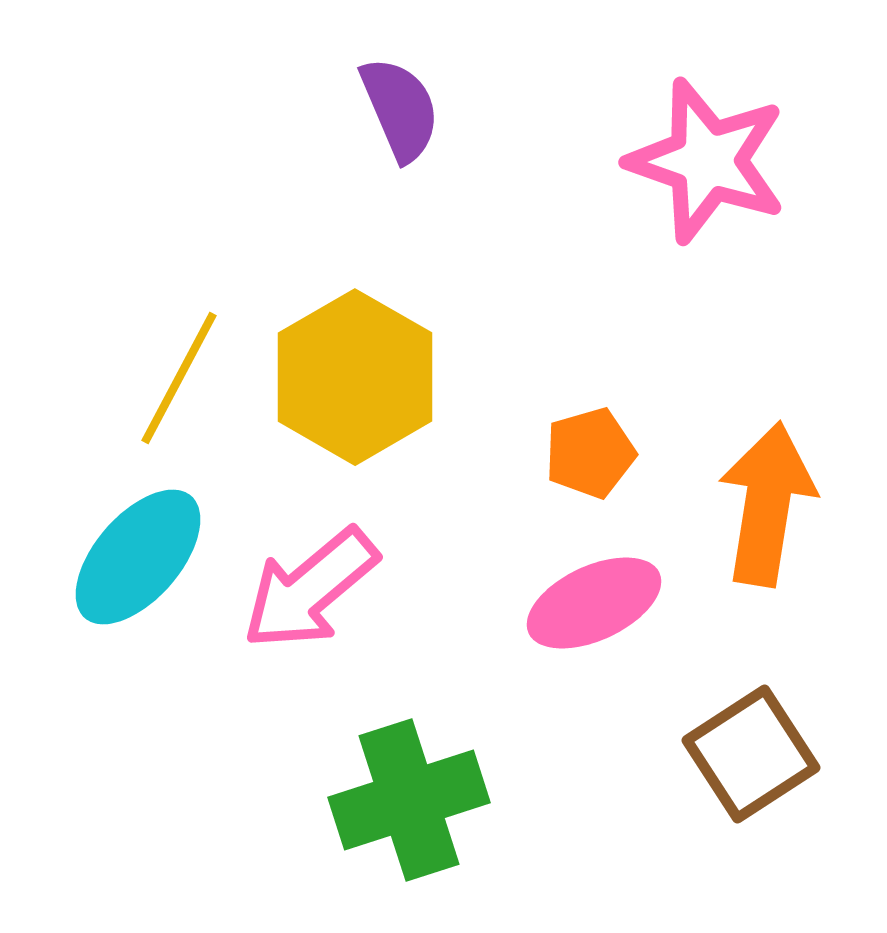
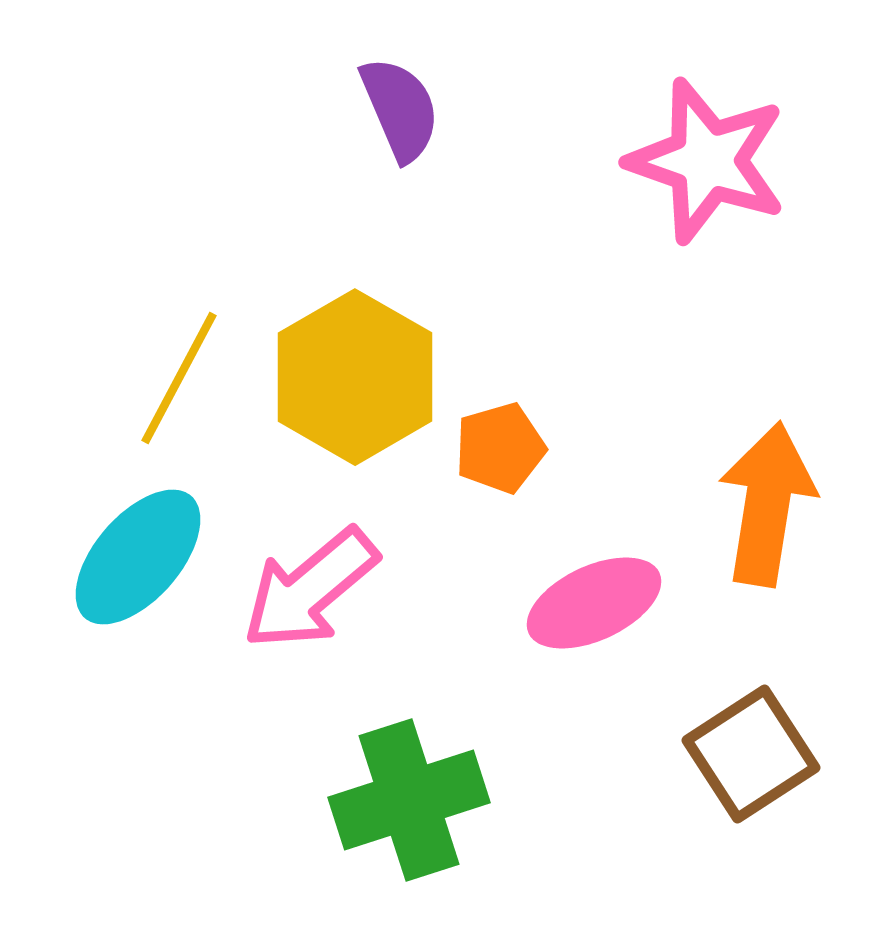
orange pentagon: moved 90 px left, 5 px up
